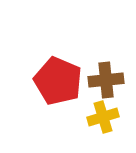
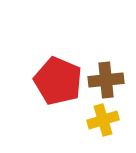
yellow cross: moved 3 px down
